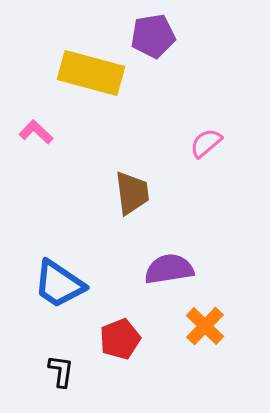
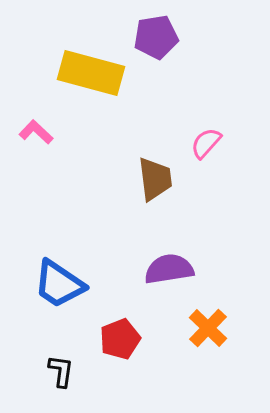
purple pentagon: moved 3 px right, 1 px down
pink semicircle: rotated 8 degrees counterclockwise
brown trapezoid: moved 23 px right, 14 px up
orange cross: moved 3 px right, 2 px down
